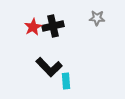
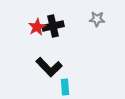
gray star: moved 1 px down
red star: moved 4 px right
cyan rectangle: moved 1 px left, 6 px down
